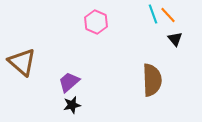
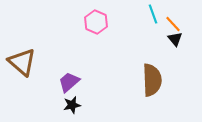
orange line: moved 5 px right, 9 px down
